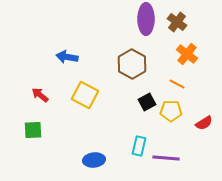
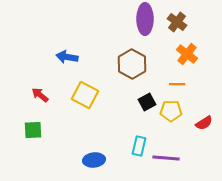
purple ellipse: moved 1 px left
orange line: rotated 28 degrees counterclockwise
